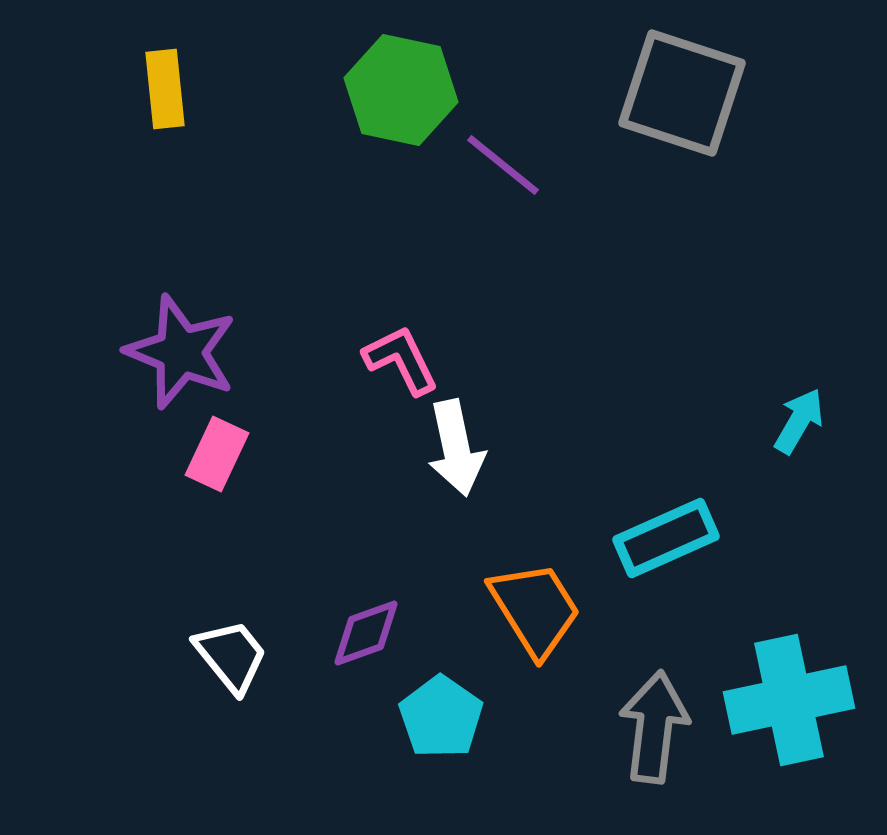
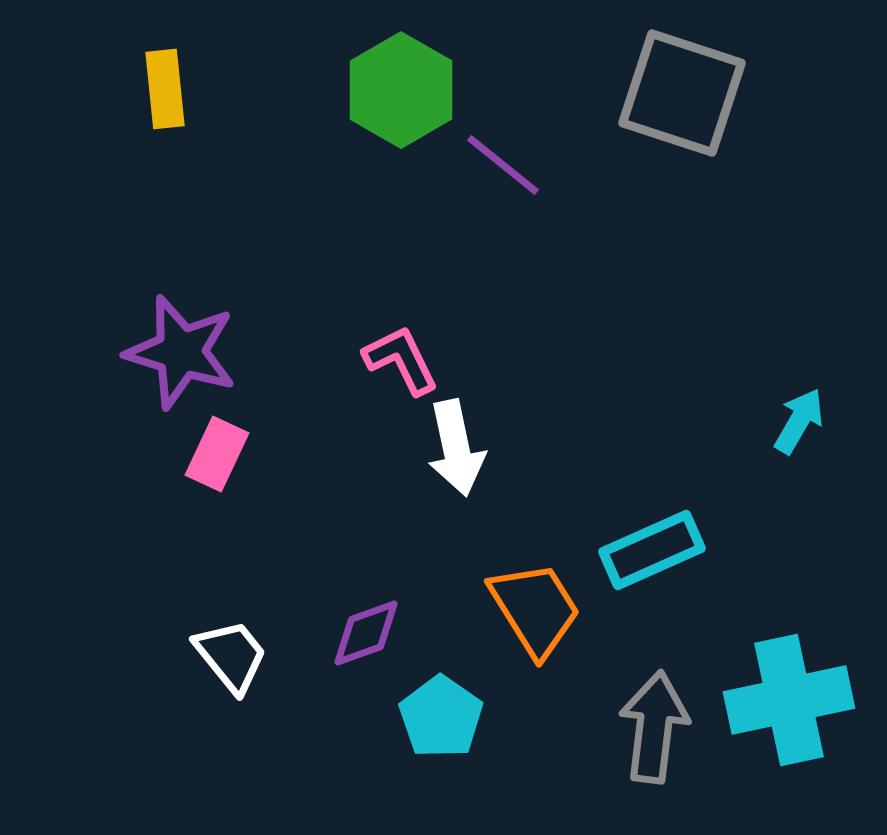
green hexagon: rotated 18 degrees clockwise
purple star: rotated 5 degrees counterclockwise
cyan rectangle: moved 14 px left, 12 px down
